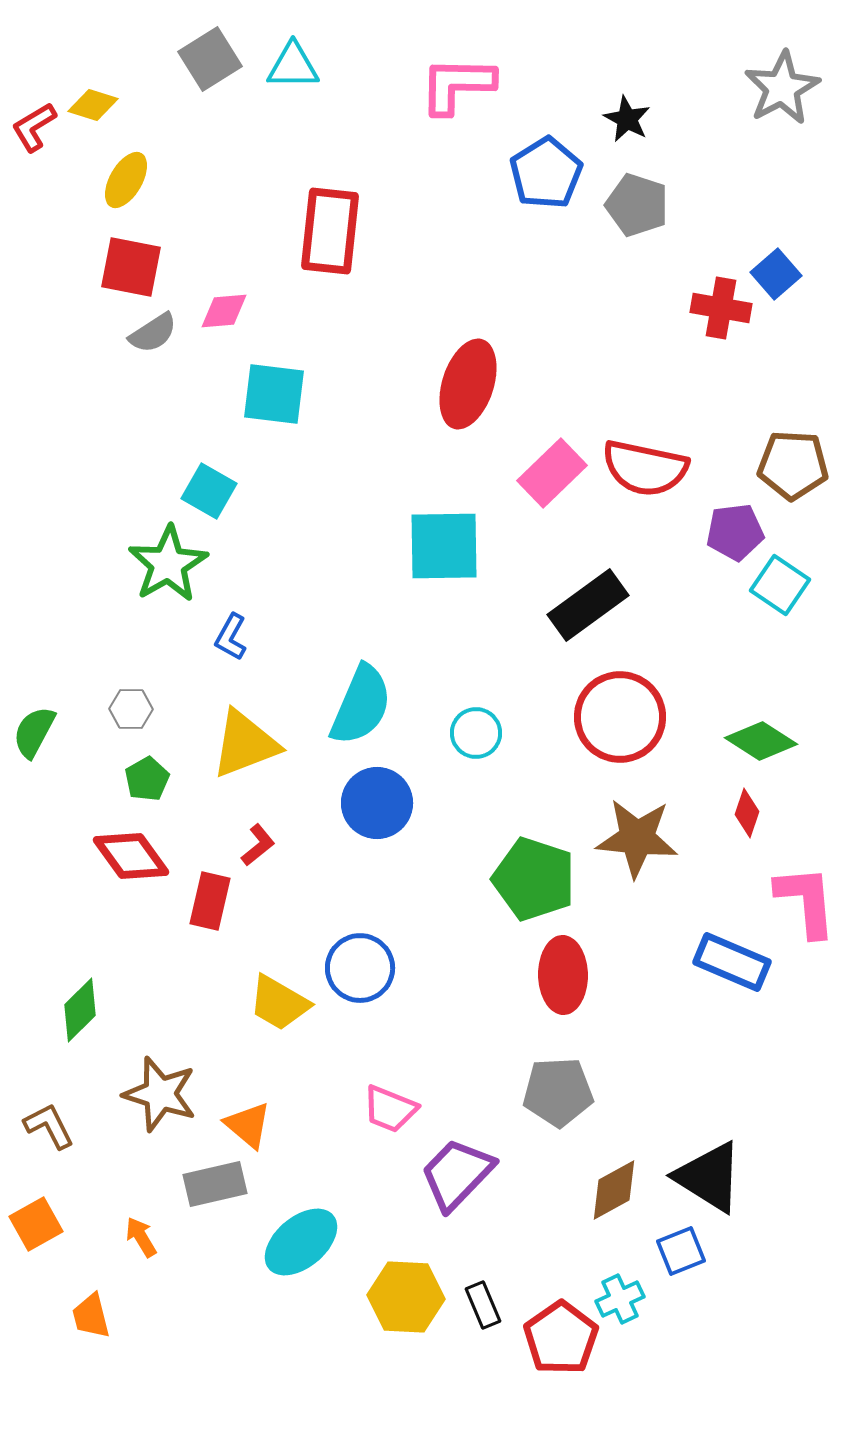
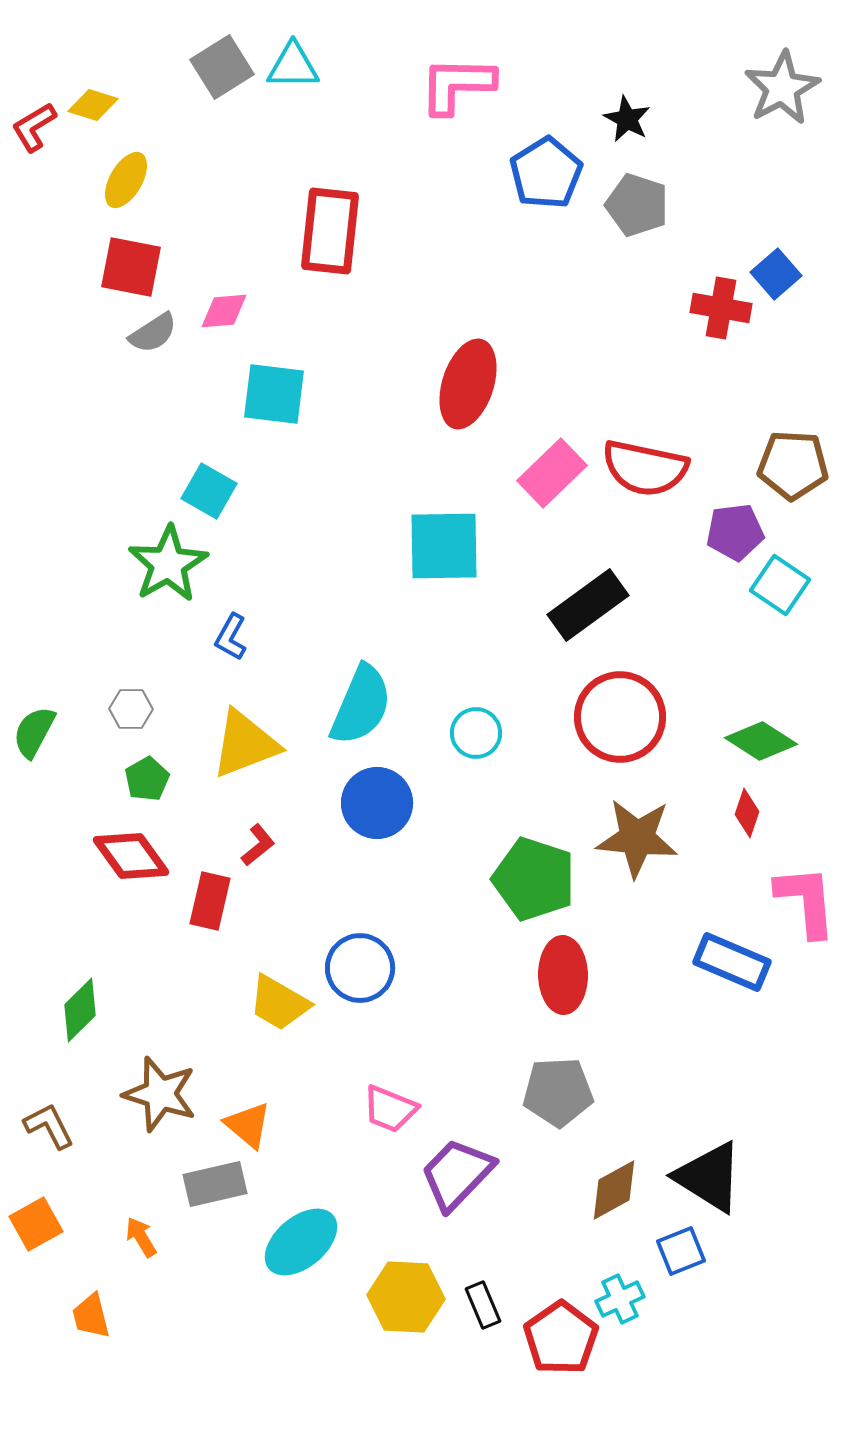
gray square at (210, 59): moved 12 px right, 8 px down
